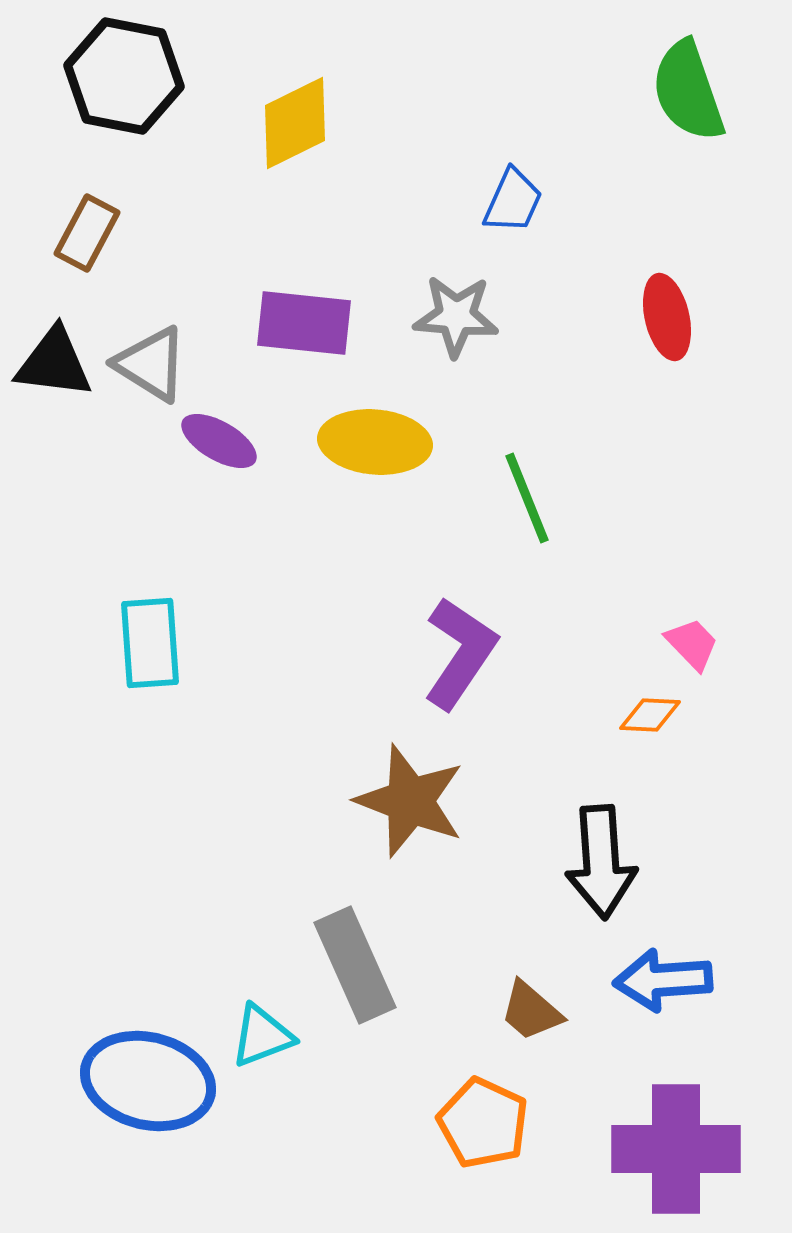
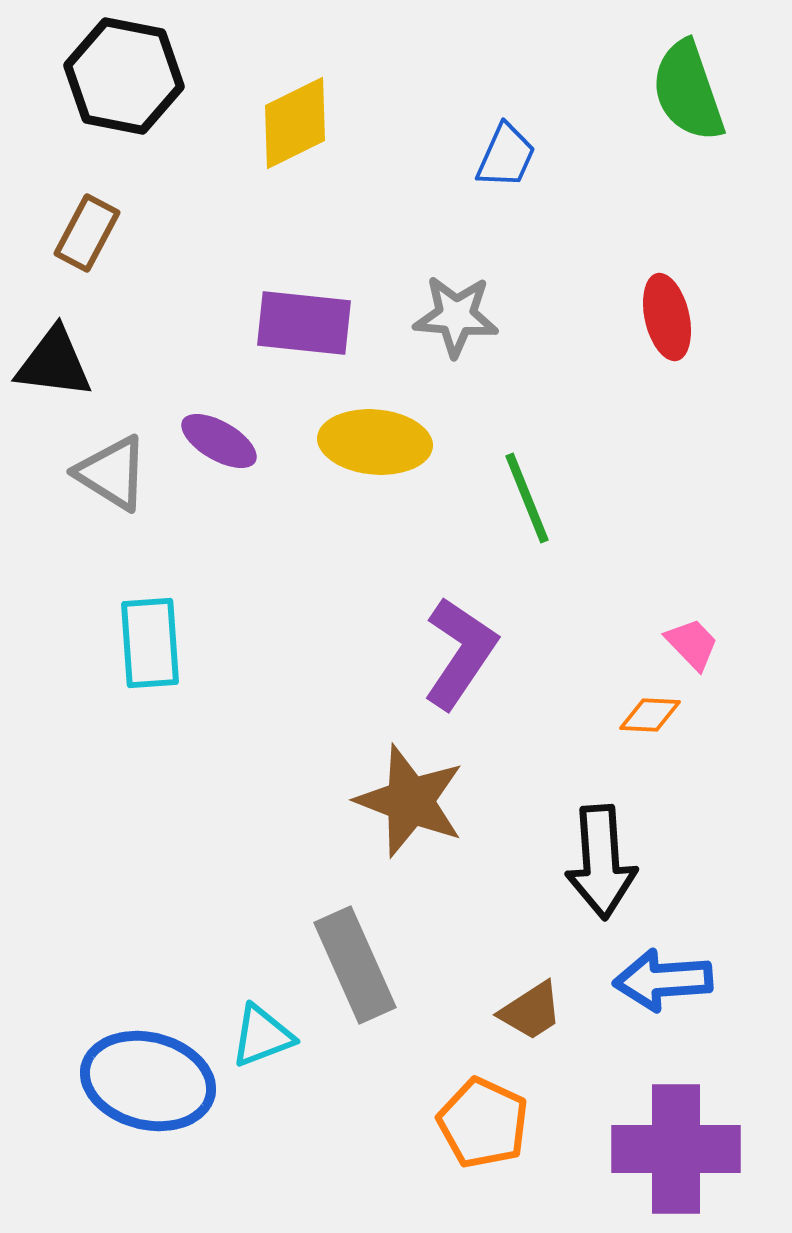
blue trapezoid: moved 7 px left, 45 px up
gray triangle: moved 39 px left, 109 px down
brown trapezoid: rotated 74 degrees counterclockwise
